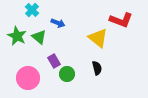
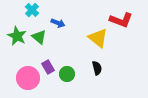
purple rectangle: moved 6 px left, 6 px down
